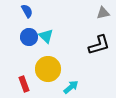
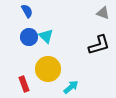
gray triangle: rotated 32 degrees clockwise
